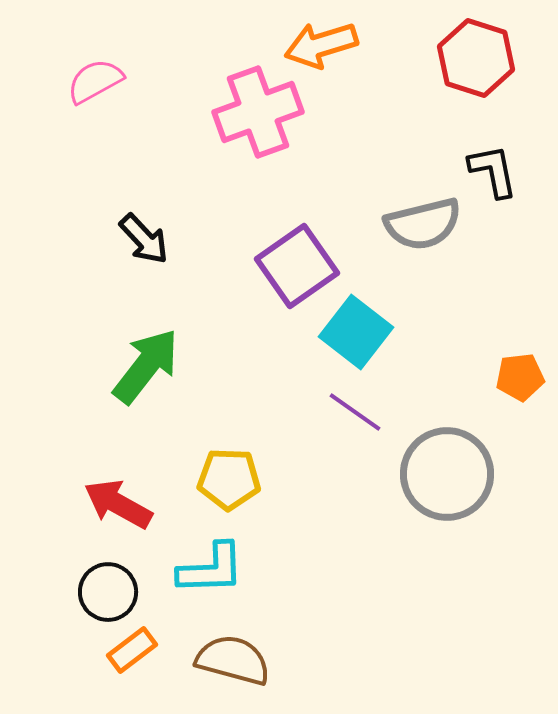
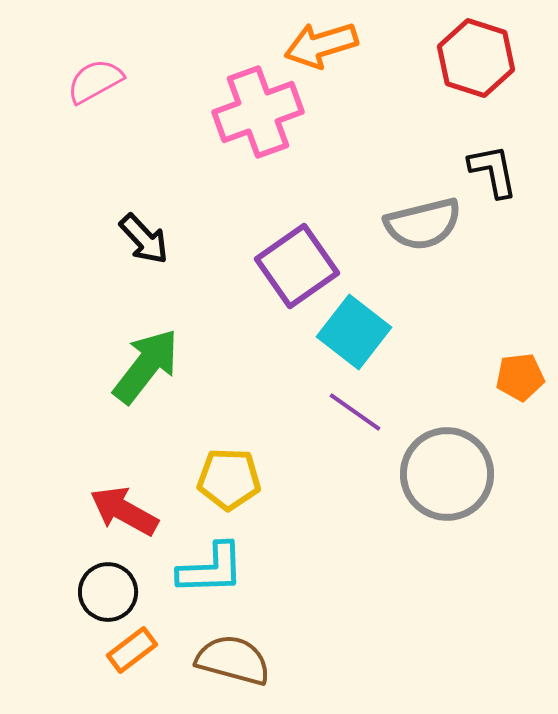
cyan square: moved 2 px left
red arrow: moved 6 px right, 7 px down
